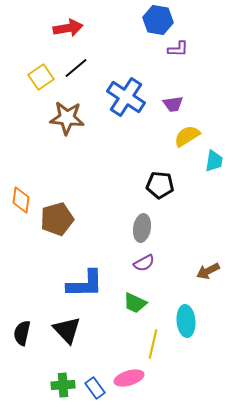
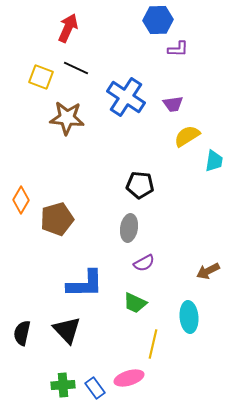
blue hexagon: rotated 12 degrees counterclockwise
red arrow: rotated 56 degrees counterclockwise
black line: rotated 65 degrees clockwise
yellow square: rotated 35 degrees counterclockwise
black pentagon: moved 20 px left
orange diamond: rotated 24 degrees clockwise
gray ellipse: moved 13 px left
cyan ellipse: moved 3 px right, 4 px up
